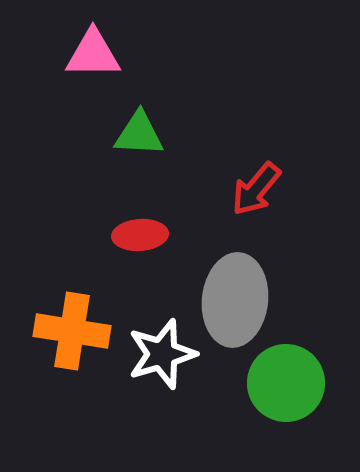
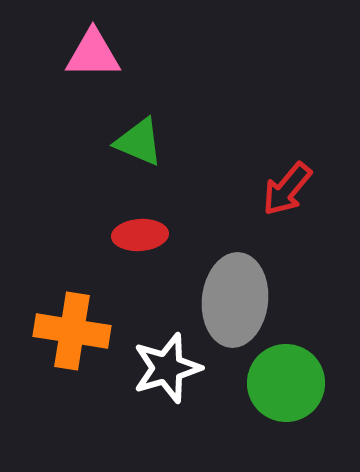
green triangle: moved 8 px down; rotated 20 degrees clockwise
red arrow: moved 31 px right
white star: moved 5 px right, 14 px down
